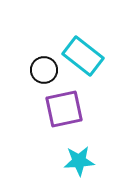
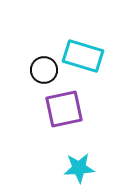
cyan rectangle: rotated 21 degrees counterclockwise
cyan star: moved 7 px down
